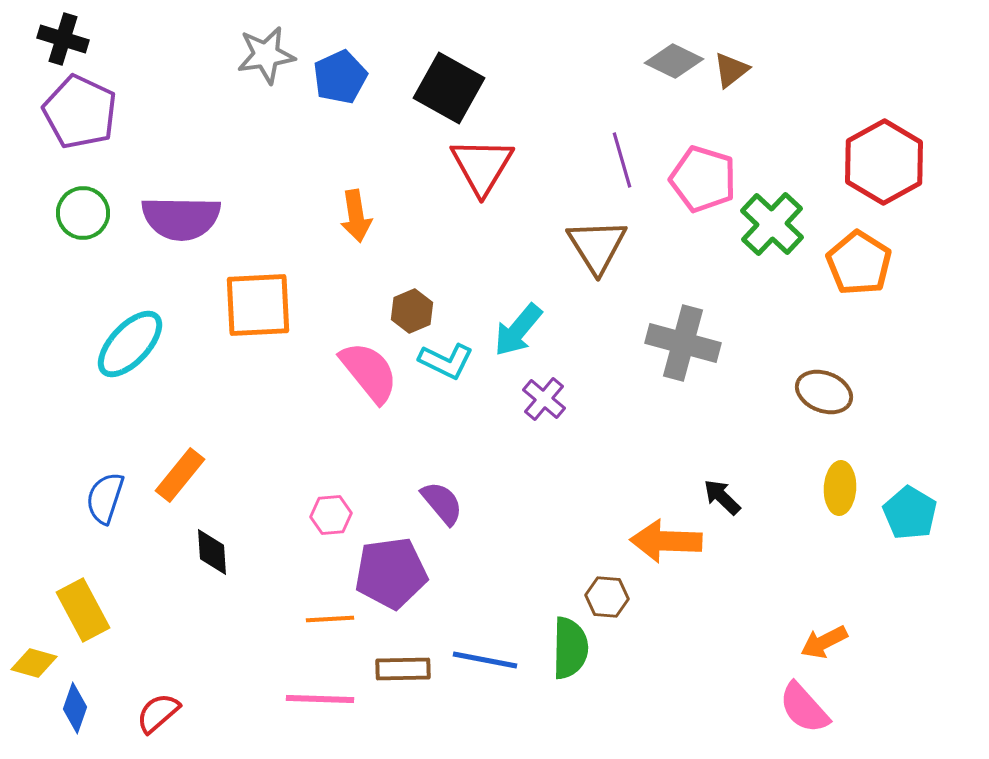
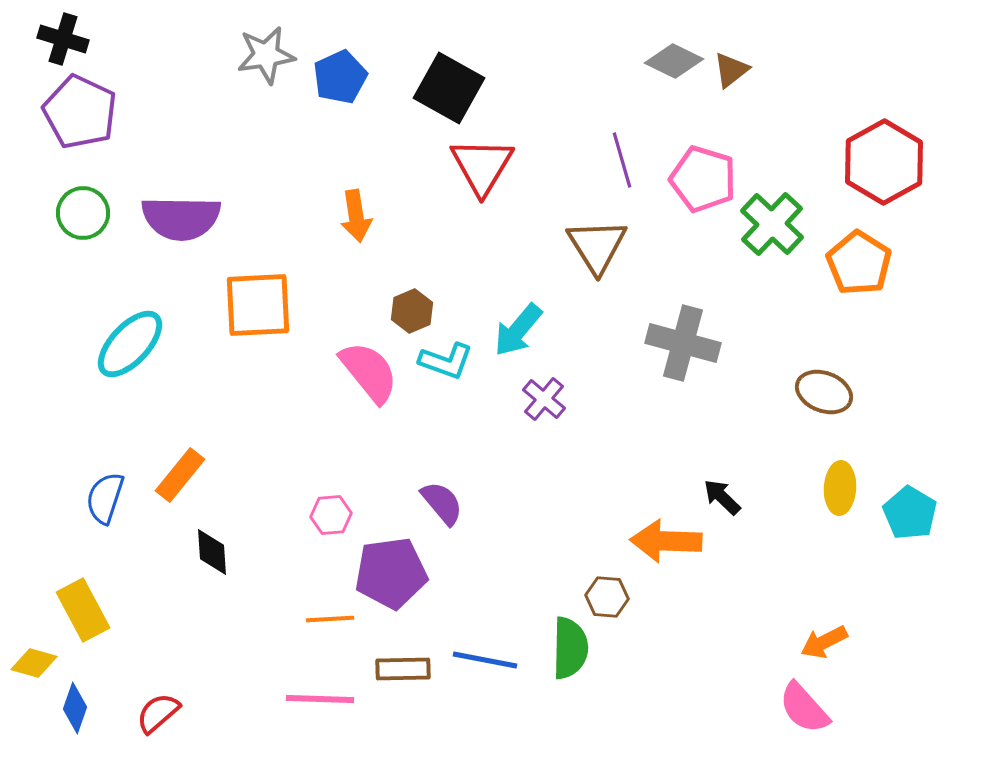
cyan L-shape at (446, 361): rotated 6 degrees counterclockwise
